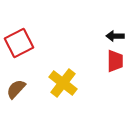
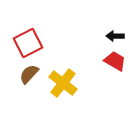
red square: moved 9 px right
red trapezoid: rotated 60 degrees counterclockwise
brown semicircle: moved 13 px right, 15 px up
